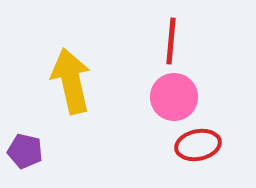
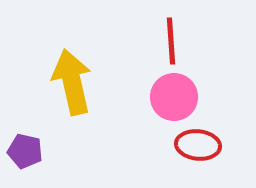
red line: rotated 9 degrees counterclockwise
yellow arrow: moved 1 px right, 1 px down
red ellipse: rotated 18 degrees clockwise
